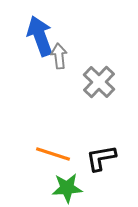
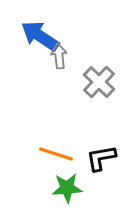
blue arrow: rotated 36 degrees counterclockwise
orange line: moved 3 px right
